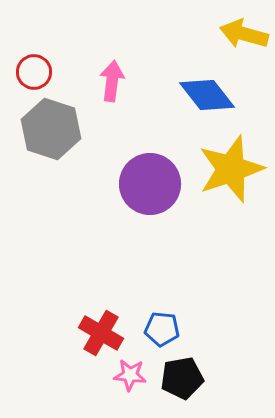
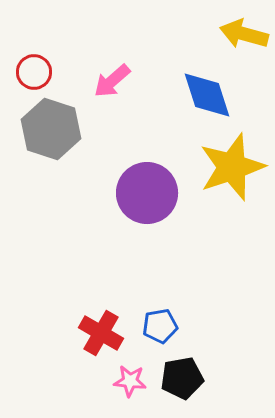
pink arrow: rotated 138 degrees counterclockwise
blue diamond: rotated 20 degrees clockwise
yellow star: moved 1 px right, 2 px up
purple circle: moved 3 px left, 9 px down
blue pentagon: moved 2 px left, 3 px up; rotated 16 degrees counterclockwise
pink star: moved 6 px down
